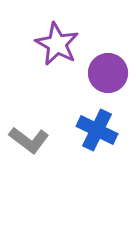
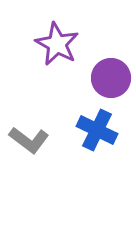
purple circle: moved 3 px right, 5 px down
